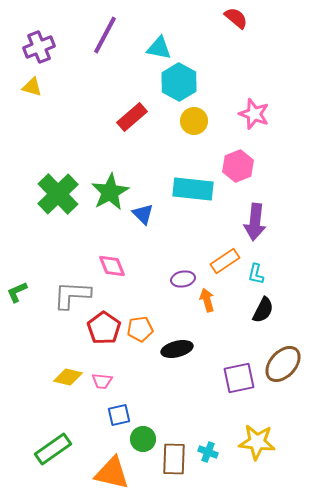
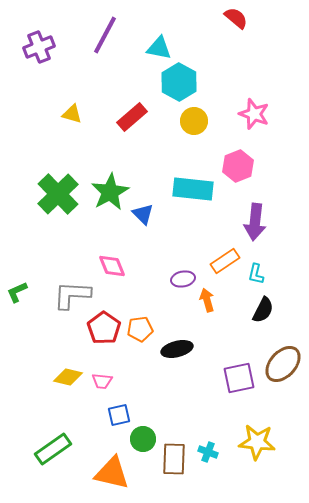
yellow triangle: moved 40 px right, 27 px down
